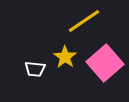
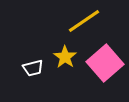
white trapezoid: moved 2 px left, 1 px up; rotated 20 degrees counterclockwise
